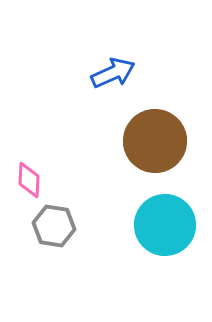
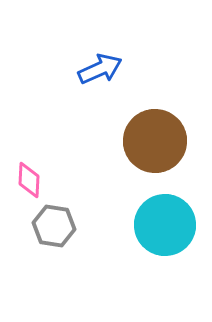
blue arrow: moved 13 px left, 4 px up
